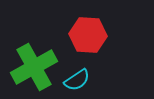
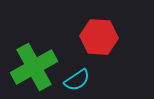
red hexagon: moved 11 px right, 2 px down
